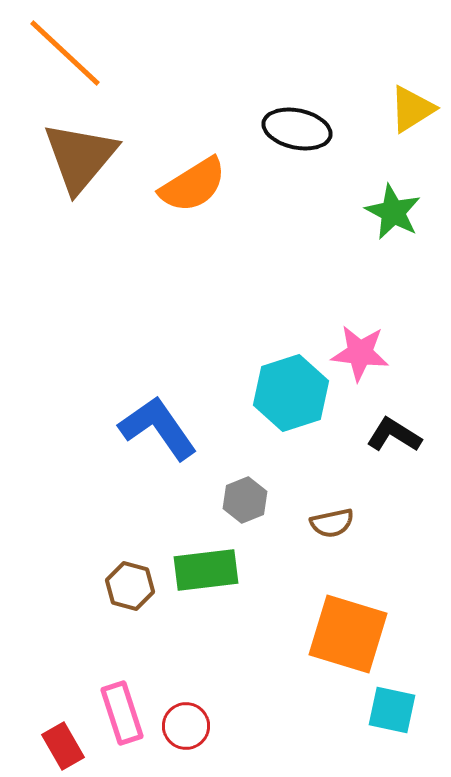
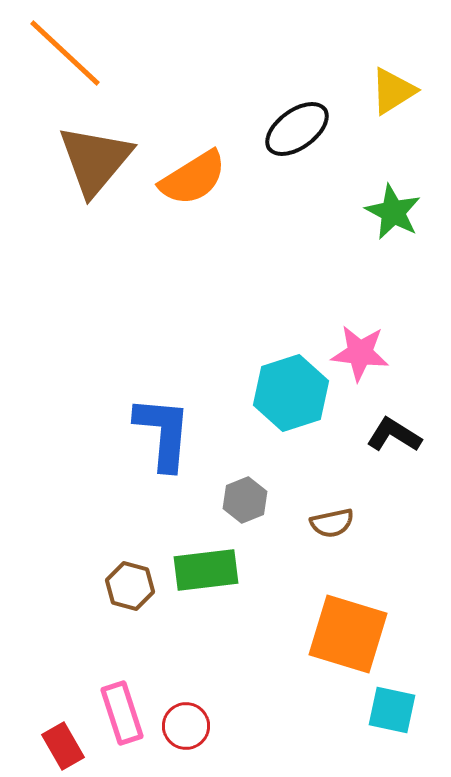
yellow triangle: moved 19 px left, 18 px up
black ellipse: rotated 48 degrees counterclockwise
brown triangle: moved 15 px right, 3 px down
orange semicircle: moved 7 px up
blue L-shape: moved 5 px right, 5 px down; rotated 40 degrees clockwise
